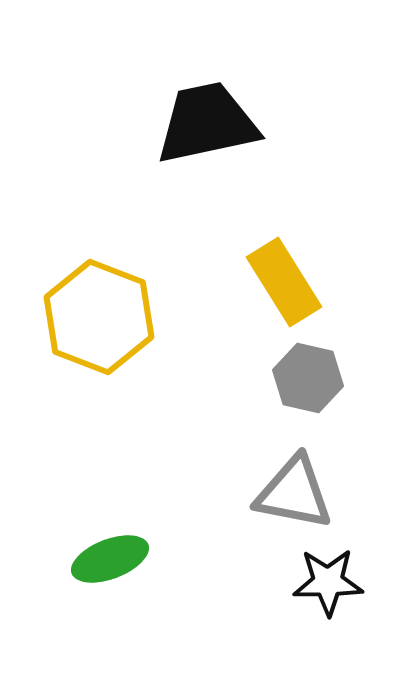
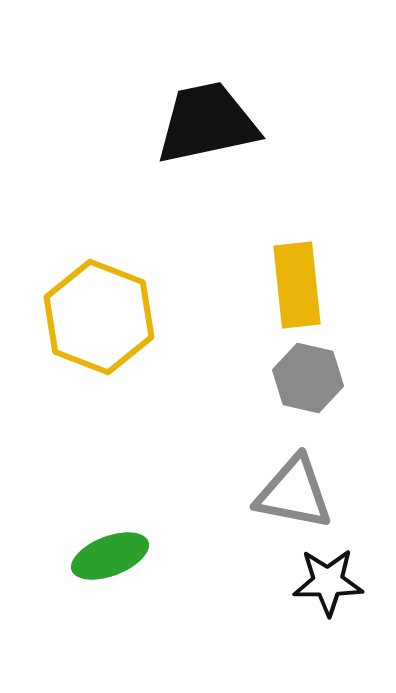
yellow rectangle: moved 13 px right, 3 px down; rotated 26 degrees clockwise
green ellipse: moved 3 px up
